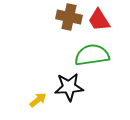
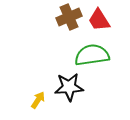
brown cross: rotated 35 degrees counterclockwise
yellow arrow: rotated 18 degrees counterclockwise
